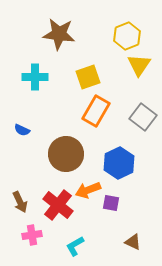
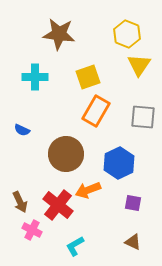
yellow hexagon: moved 2 px up; rotated 16 degrees counterclockwise
gray square: rotated 32 degrees counterclockwise
purple square: moved 22 px right
pink cross: moved 5 px up; rotated 36 degrees clockwise
